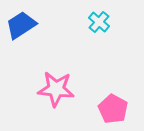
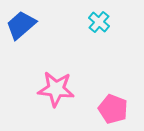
blue trapezoid: rotated 8 degrees counterclockwise
pink pentagon: rotated 8 degrees counterclockwise
